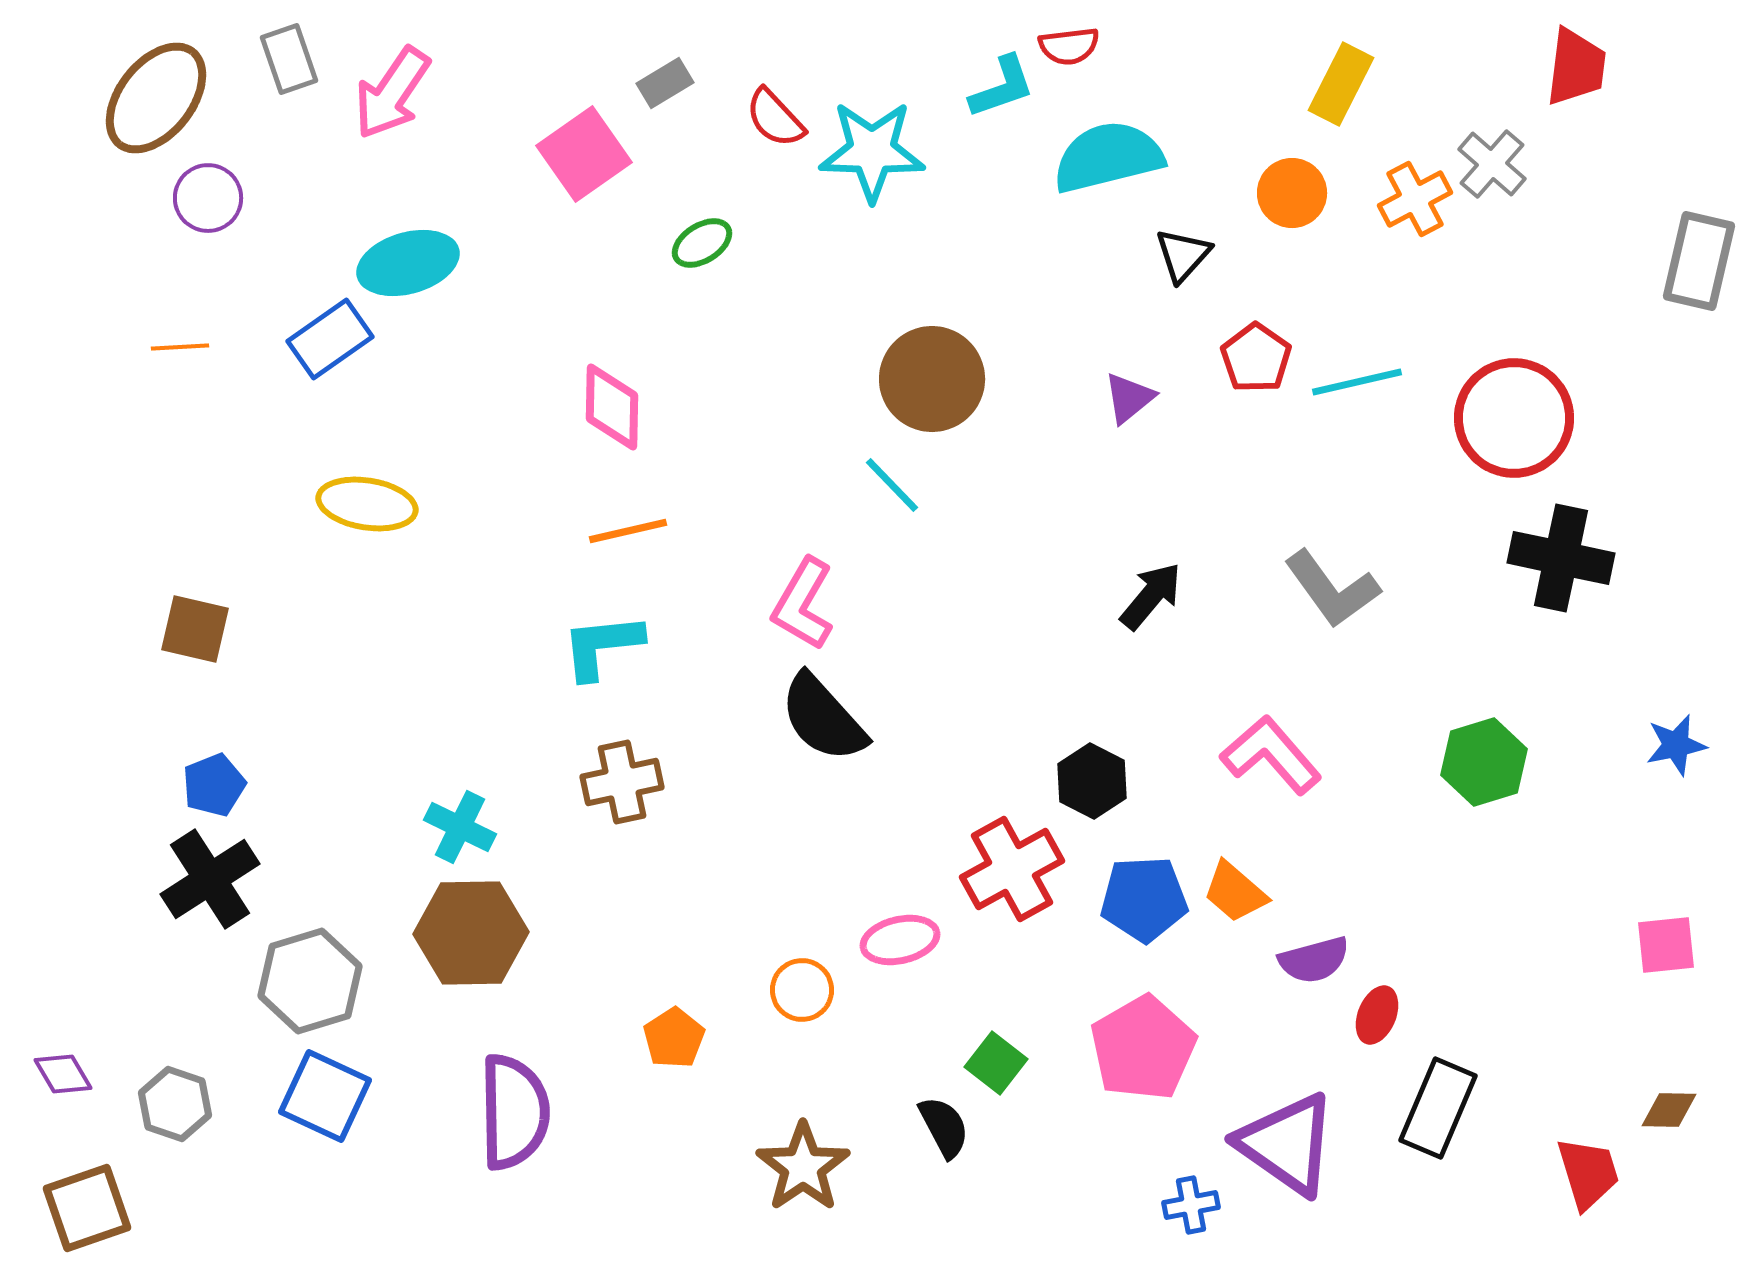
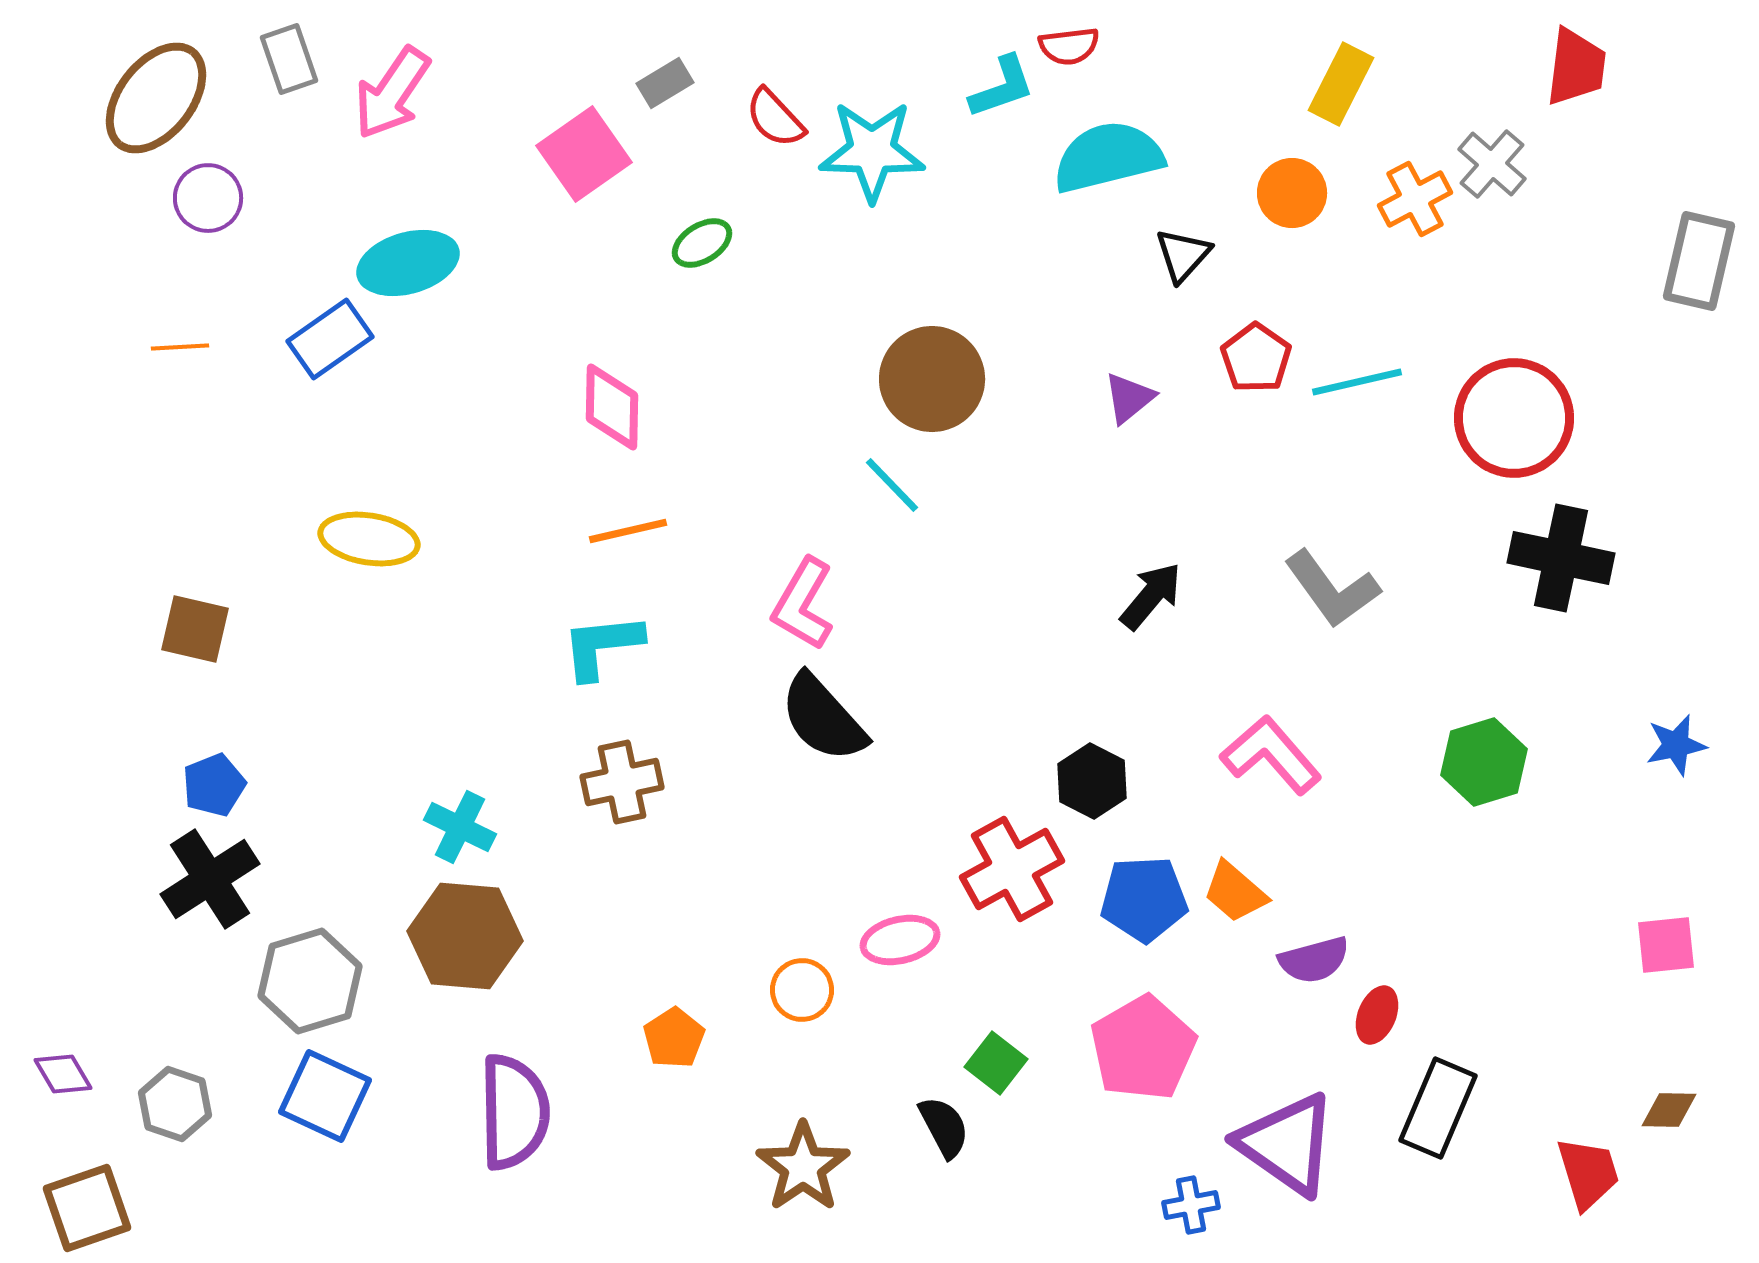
yellow ellipse at (367, 504): moved 2 px right, 35 px down
brown hexagon at (471, 933): moved 6 px left, 3 px down; rotated 6 degrees clockwise
